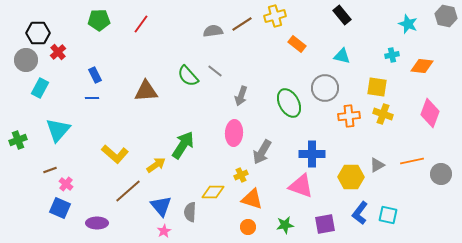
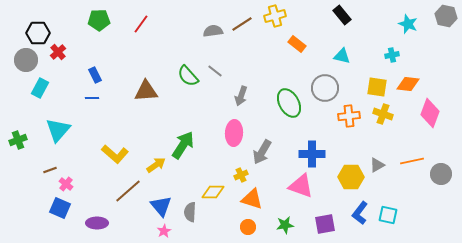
orange diamond at (422, 66): moved 14 px left, 18 px down
